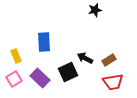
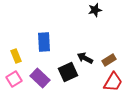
red trapezoid: rotated 50 degrees counterclockwise
